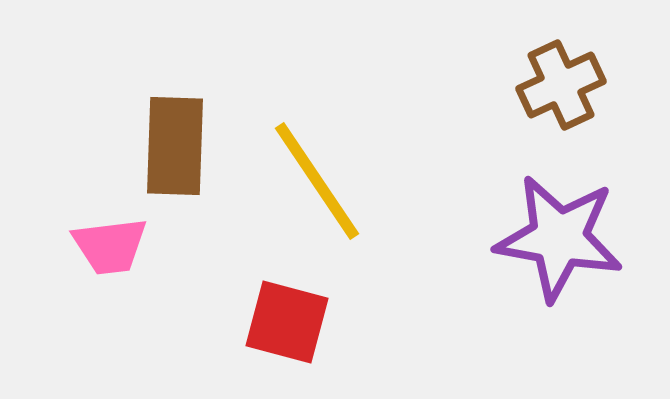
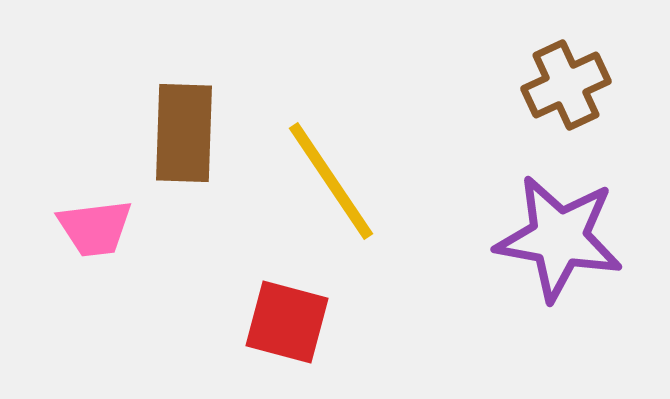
brown cross: moved 5 px right
brown rectangle: moved 9 px right, 13 px up
yellow line: moved 14 px right
pink trapezoid: moved 15 px left, 18 px up
